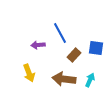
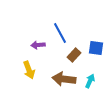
yellow arrow: moved 3 px up
cyan arrow: moved 1 px down
